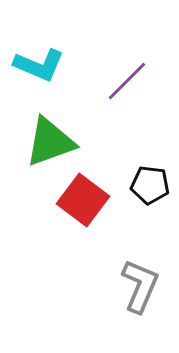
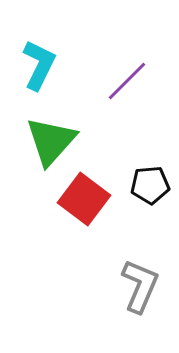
cyan L-shape: rotated 87 degrees counterclockwise
green triangle: moved 1 px right, 1 px up; rotated 28 degrees counterclockwise
black pentagon: rotated 12 degrees counterclockwise
red square: moved 1 px right, 1 px up
